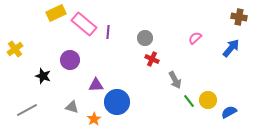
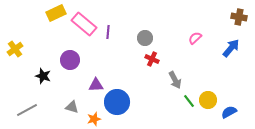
orange star: rotated 16 degrees clockwise
